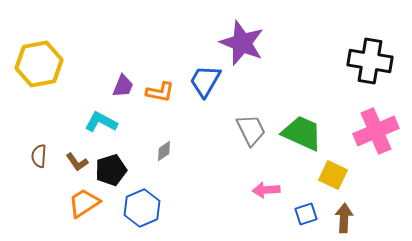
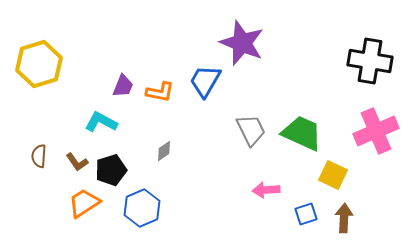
yellow hexagon: rotated 6 degrees counterclockwise
